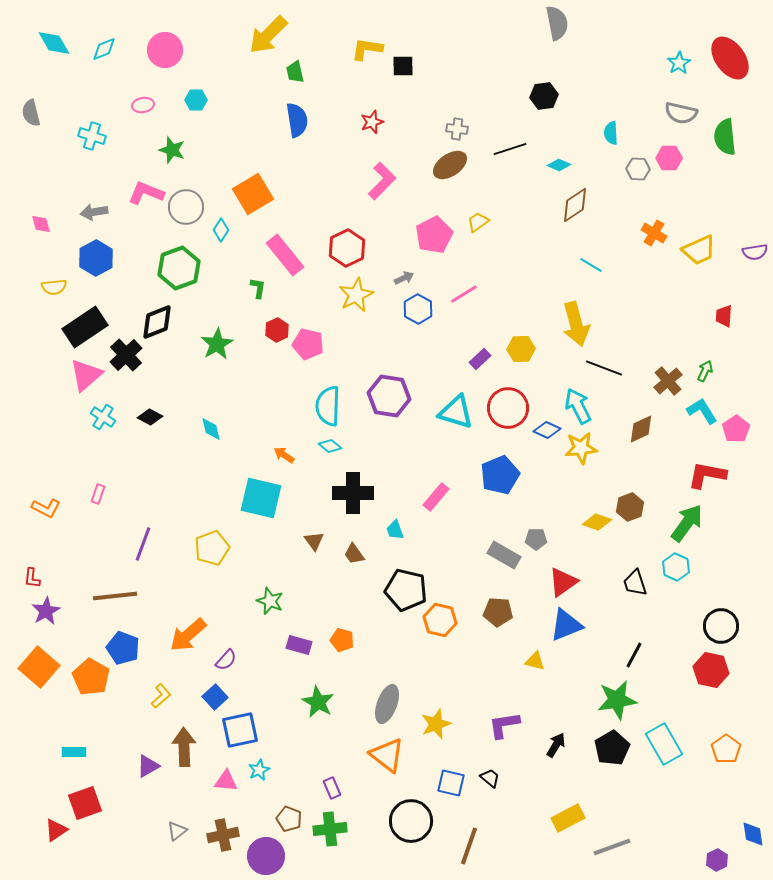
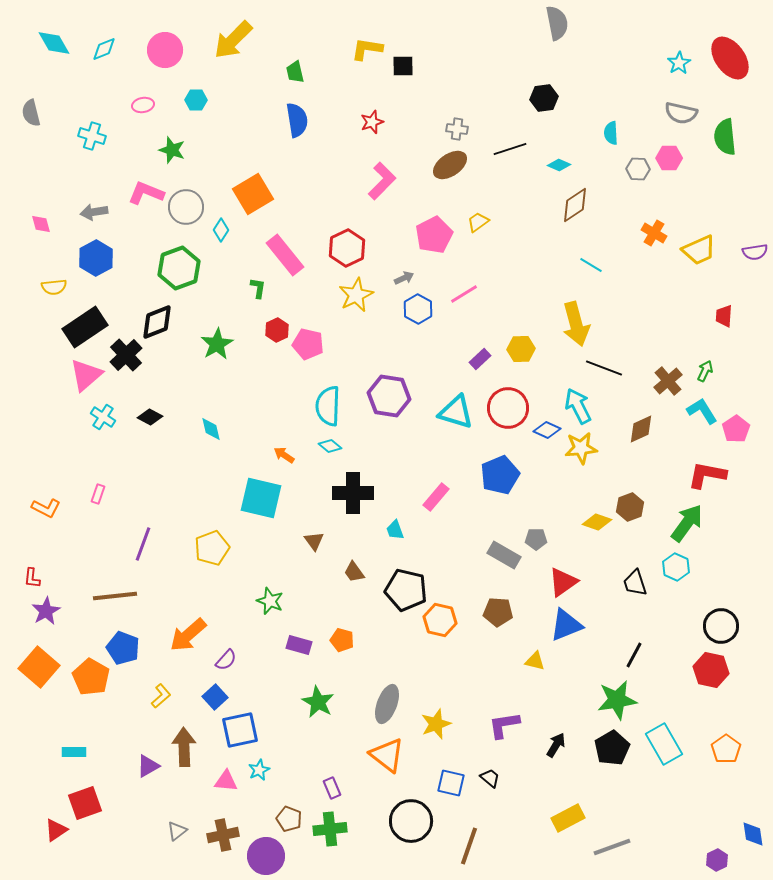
yellow arrow at (268, 35): moved 35 px left, 5 px down
black hexagon at (544, 96): moved 2 px down
brown trapezoid at (354, 554): moved 18 px down
